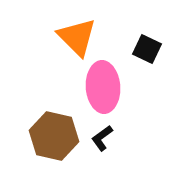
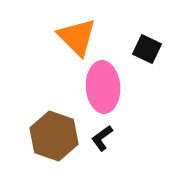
brown hexagon: rotated 6 degrees clockwise
